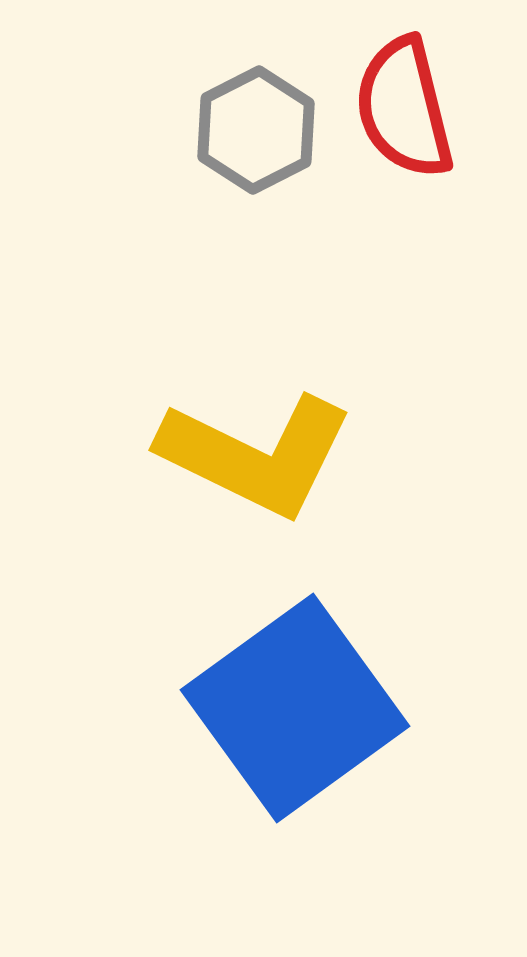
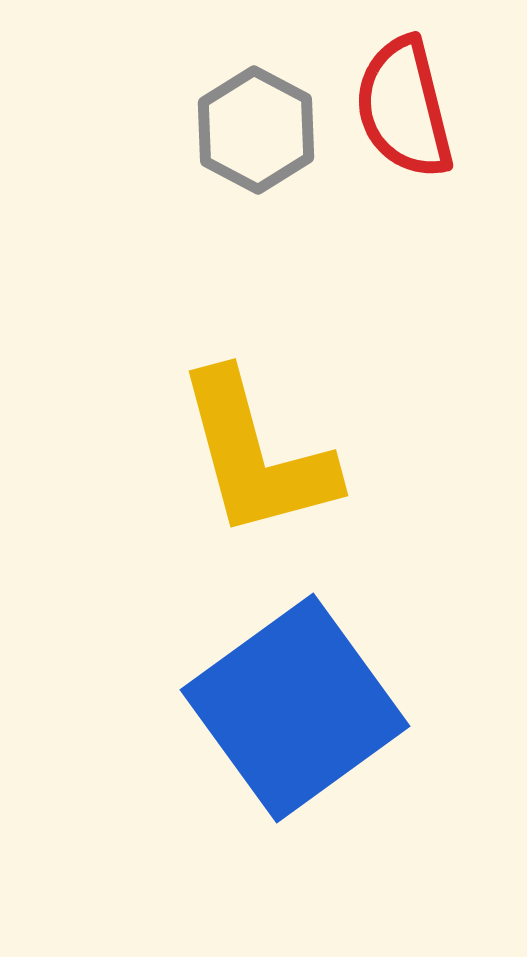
gray hexagon: rotated 5 degrees counterclockwise
yellow L-shape: rotated 49 degrees clockwise
